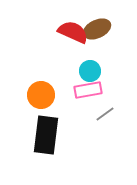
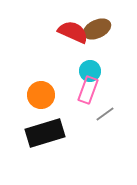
pink rectangle: rotated 60 degrees counterclockwise
black rectangle: moved 1 px left, 2 px up; rotated 66 degrees clockwise
